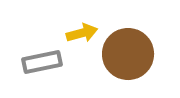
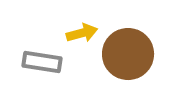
gray rectangle: rotated 21 degrees clockwise
